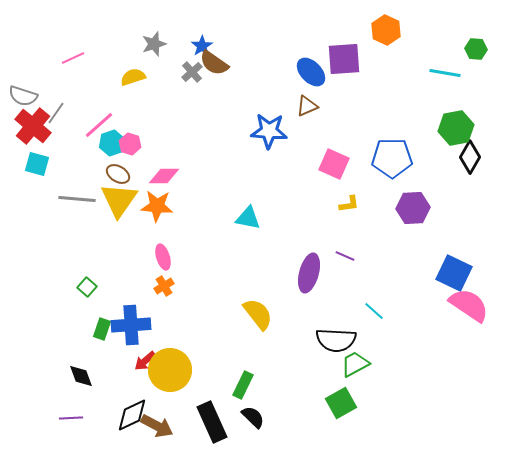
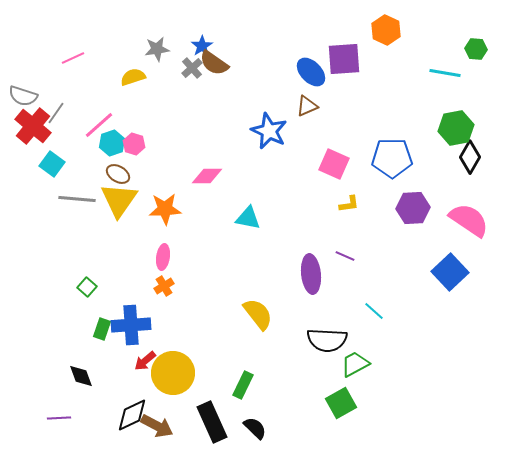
gray star at (154, 44): moved 3 px right, 5 px down; rotated 10 degrees clockwise
gray cross at (192, 72): moved 4 px up
blue star at (269, 131): rotated 21 degrees clockwise
pink hexagon at (130, 144): moved 4 px right
cyan square at (37, 164): moved 15 px right; rotated 20 degrees clockwise
pink diamond at (164, 176): moved 43 px right
orange star at (157, 206): moved 8 px right, 3 px down; rotated 8 degrees counterclockwise
pink ellipse at (163, 257): rotated 25 degrees clockwise
purple ellipse at (309, 273): moved 2 px right, 1 px down; rotated 21 degrees counterclockwise
blue square at (454, 273): moved 4 px left, 1 px up; rotated 21 degrees clockwise
pink semicircle at (469, 305): moved 85 px up
black semicircle at (336, 340): moved 9 px left
yellow circle at (170, 370): moved 3 px right, 3 px down
black semicircle at (253, 417): moved 2 px right, 11 px down
purple line at (71, 418): moved 12 px left
